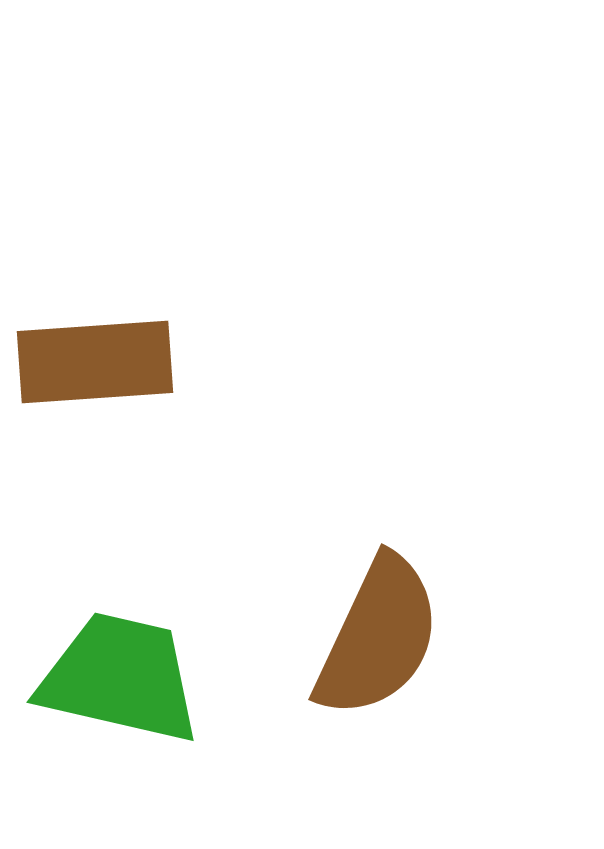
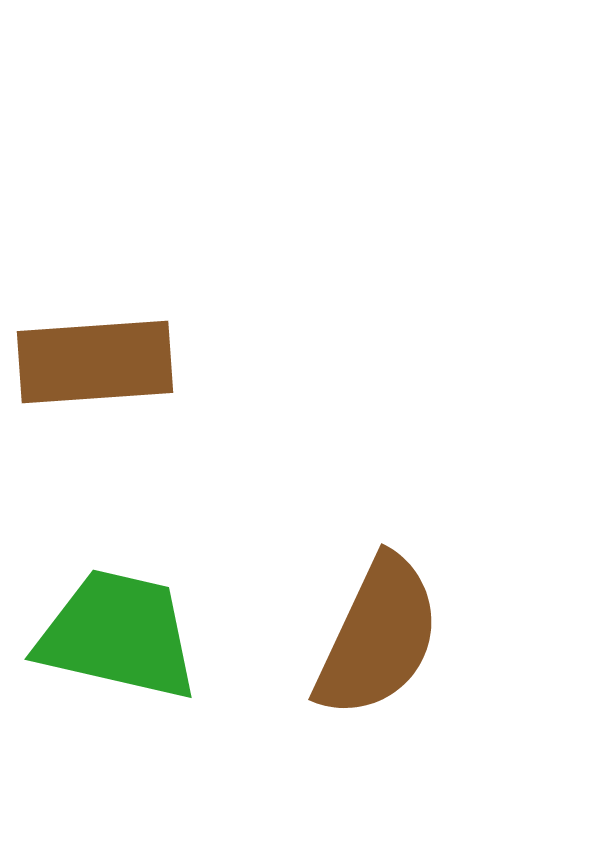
green trapezoid: moved 2 px left, 43 px up
